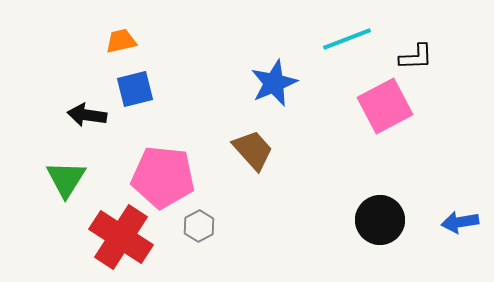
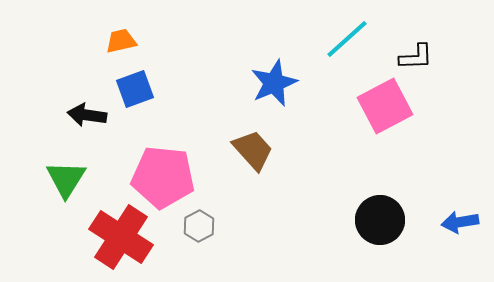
cyan line: rotated 21 degrees counterclockwise
blue square: rotated 6 degrees counterclockwise
